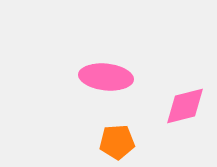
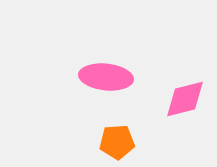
pink diamond: moved 7 px up
